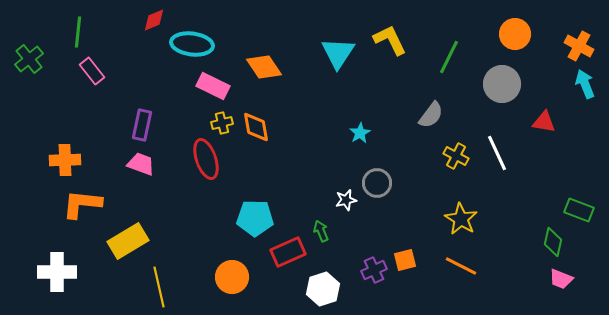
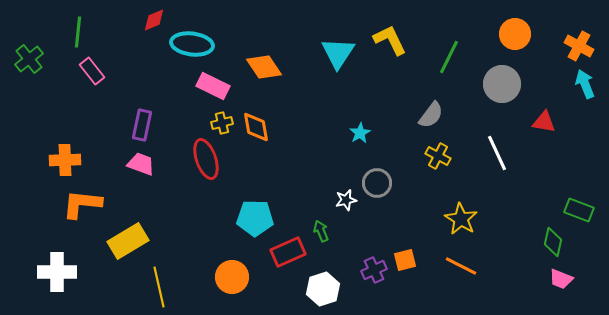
yellow cross at (456, 156): moved 18 px left
